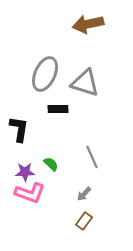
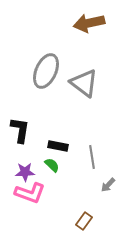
brown arrow: moved 1 px right, 1 px up
gray ellipse: moved 1 px right, 3 px up
gray triangle: moved 1 px left; rotated 20 degrees clockwise
black rectangle: moved 37 px down; rotated 12 degrees clockwise
black L-shape: moved 1 px right, 1 px down
gray line: rotated 15 degrees clockwise
green semicircle: moved 1 px right, 1 px down
gray arrow: moved 24 px right, 9 px up
